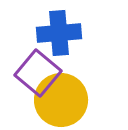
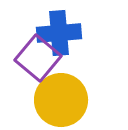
purple square: moved 15 px up
